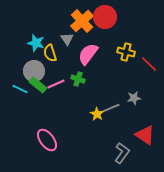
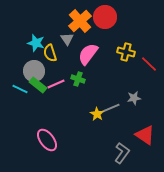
orange cross: moved 2 px left
